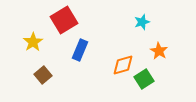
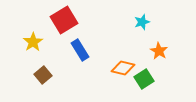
blue rectangle: rotated 55 degrees counterclockwise
orange diamond: moved 3 px down; rotated 30 degrees clockwise
